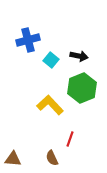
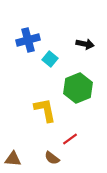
black arrow: moved 6 px right, 12 px up
cyan square: moved 1 px left, 1 px up
green hexagon: moved 4 px left
yellow L-shape: moved 5 px left, 5 px down; rotated 32 degrees clockwise
red line: rotated 35 degrees clockwise
brown semicircle: rotated 28 degrees counterclockwise
